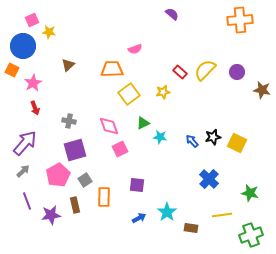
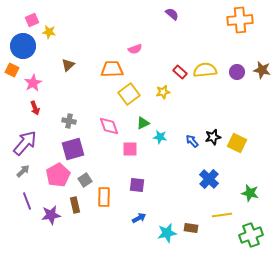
yellow semicircle at (205, 70): rotated 40 degrees clockwise
brown star at (262, 90): moved 20 px up
pink square at (120, 149): moved 10 px right; rotated 28 degrees clockwise
purple square at (75, 150): moved 2 px left, 1 px up
cyan star at (167, 212): moved 21 px down; rotated 24 degrees clockwise
